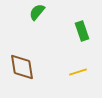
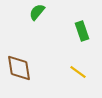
brown diamond: moved 3 px left, 1 px down
yellow line: rotated 54 degrees clockwise
